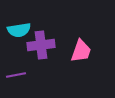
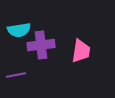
pink trapezoid: rotated 10 degrees counterclockwise
